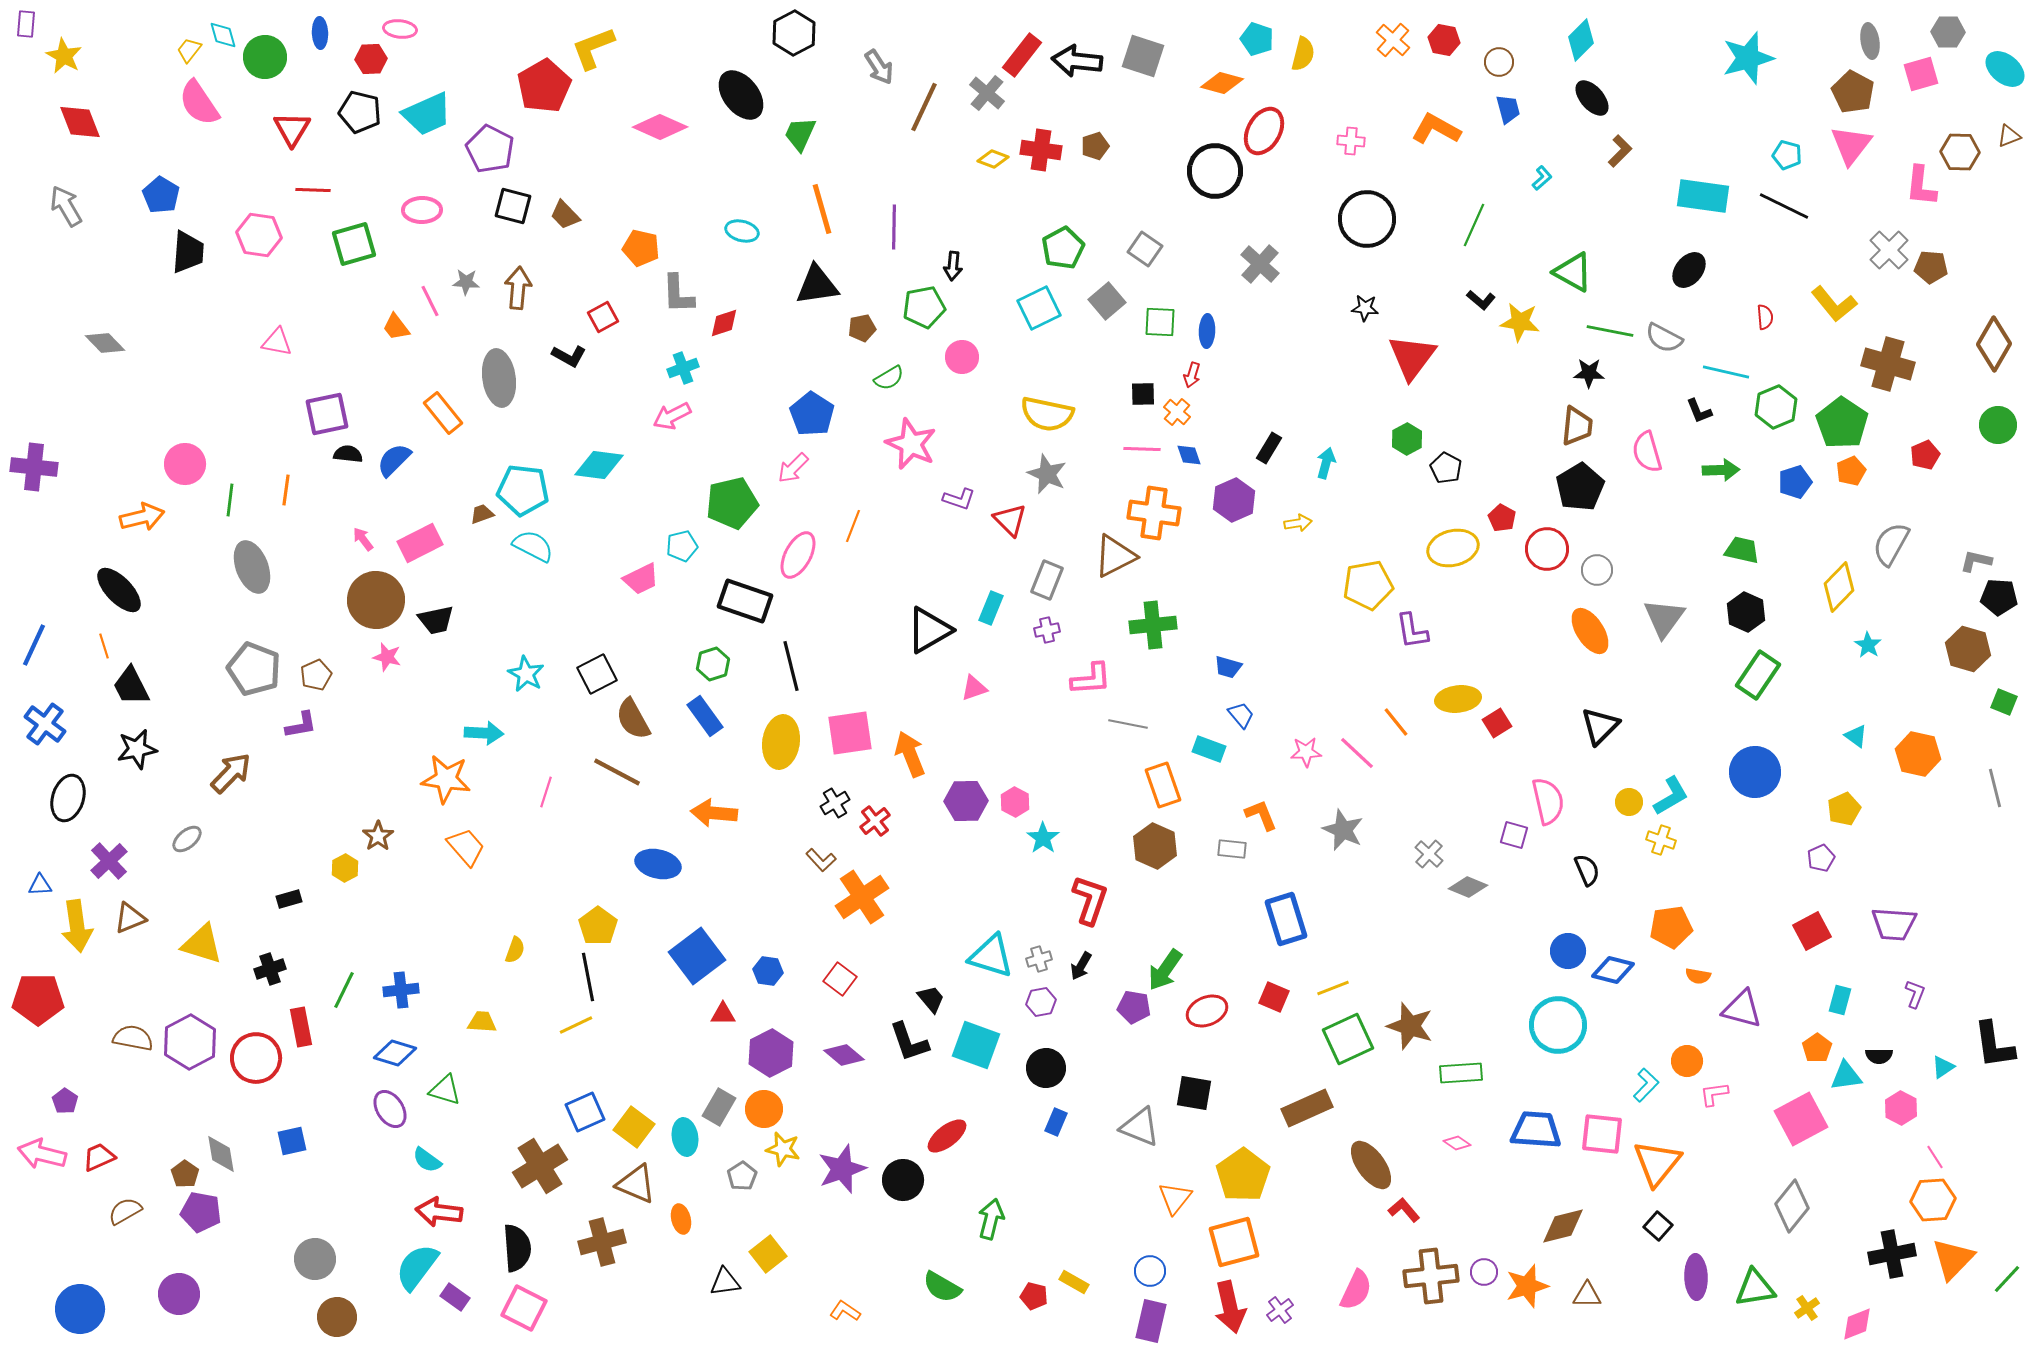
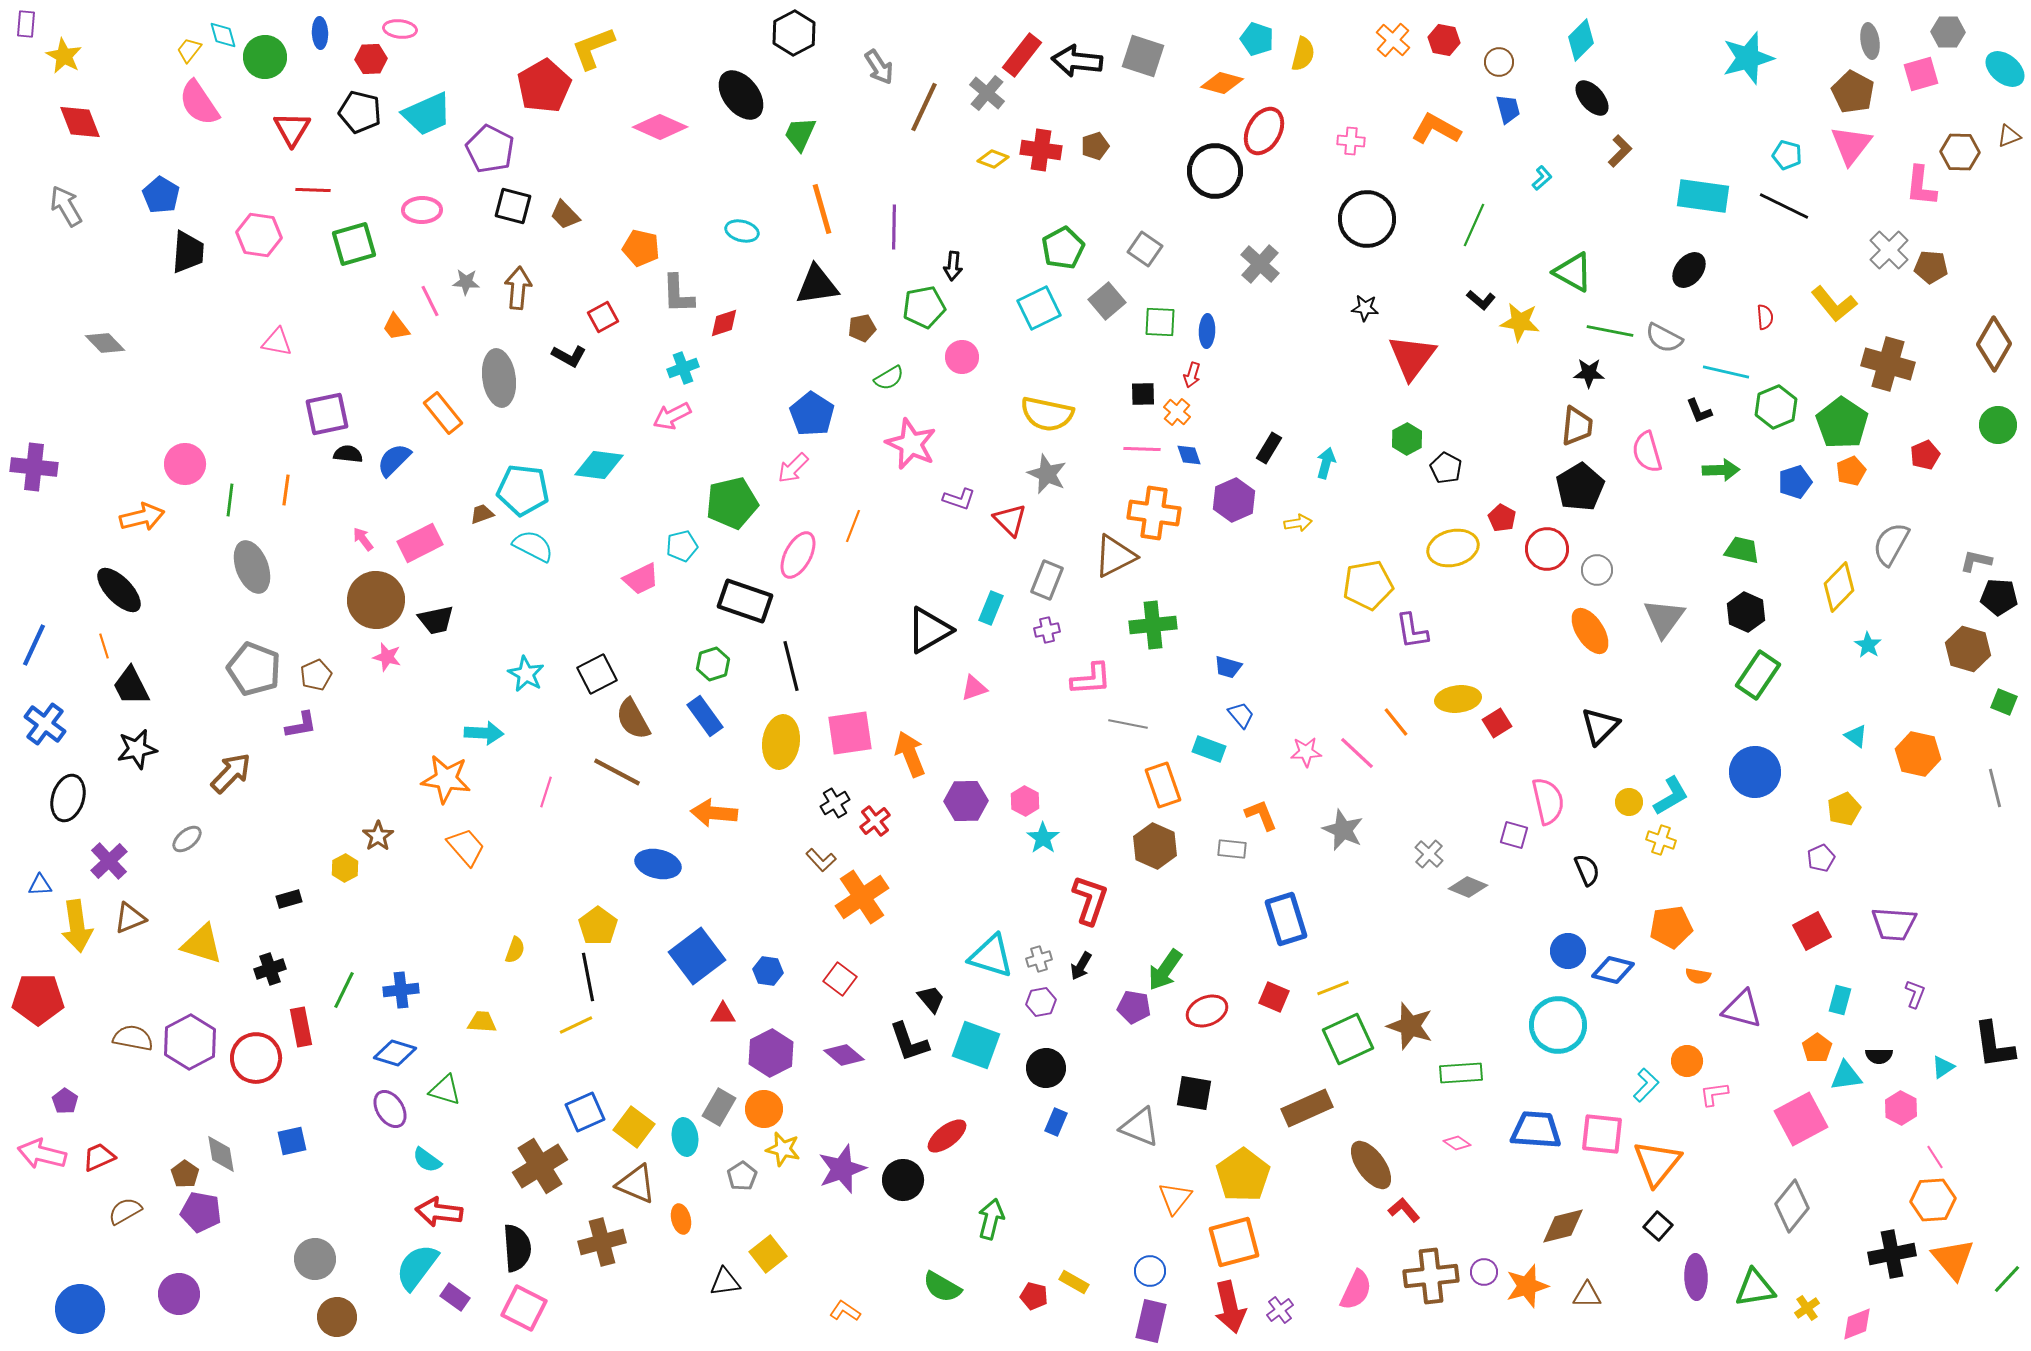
pink hexagon at (1015, 802): moved 10 px right, 1 px up
orange triangle at (1953, 1259): rotated 24 degrees counterclockwise
